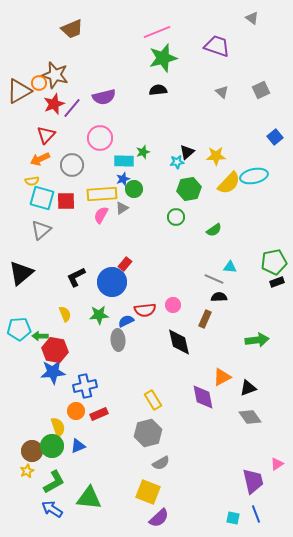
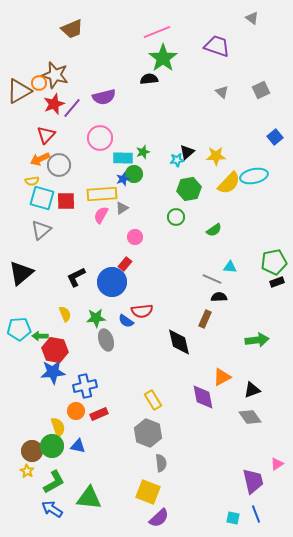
green star at (163, 58): rotated 20 degrees counterclockwise
black semicircle at (158, 90): moved 9 px left, 11 px up
cyan rectangle at (124, 161): moved 1 px left, 3 px up
cyan star at (177, 162): moved 2 px up
gray circle at (72, 165): moved 13 px left
green circle at (134, 189): moved 15 px up
gray line at (214, 279): moved 2 px left
pink circle at (173, 305): moved 38 px left, 68 px up
red semicircle at (145, 310): moved 3 px left, 1 px down
green star at (99, 315): moved 3 px left, 3 px down
blue semicircle at (126, 321): rotated 119 degrees counterclockwise
gray ellipse at (118, 340): moved 12 px left; rotated 15 degrees counterclockwise
black triangle at (248, 388): moved 4 px right, 2 px down
gray hexagon at (148, 433): rotated 24 degrees counterclockwise
blue triangle at (78, 446): rotated 35 degrees clockwise
gray semicircle at (161, 463): rotated 66 degrees counterclockwise
yellow star at (27, 471): rotated 16 degrees counterclockwise
